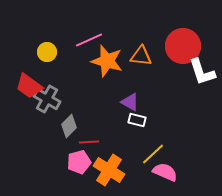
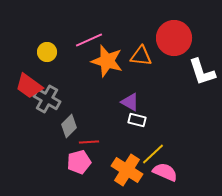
red circle: moved 9 px left, 8 px up
orange cross: moved 18 px right
